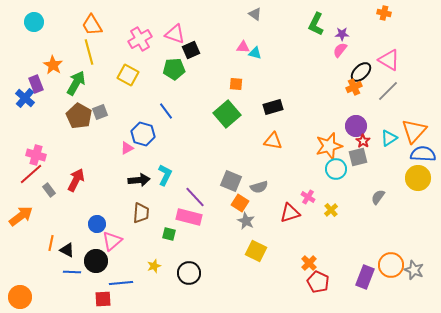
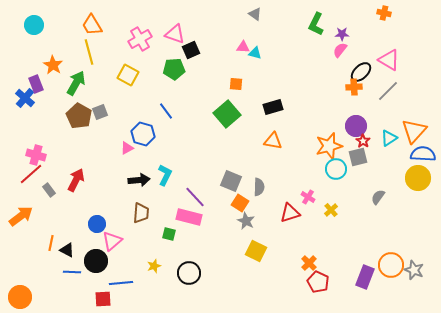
cyan circle at (34, 22): moved 3 px down
orange cross at (354, 87): rotated 21 degrees clockwise
gray semicircle at (259, 187): rotated 72 degrees counterclockwise
